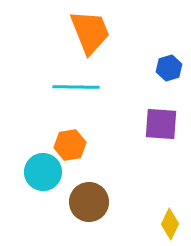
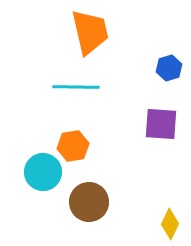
orange trapezoid: rotated 9 degrees clockwise
orange hexagon: moved 3 px right, 1 px down
